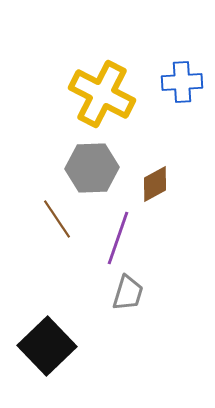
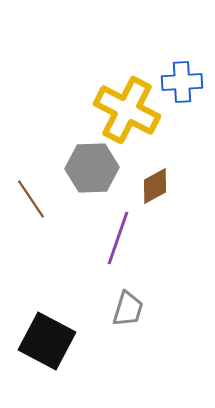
yellow cross: moved 25 px right, 16 px down
brown diamond: moved 2 px down
brown line: moved 26 px left, 20 px up
gray trapezoid: moved 16 px down
black square: moved 5 px up; rotated 18 degrees counterclockwise
